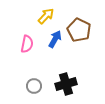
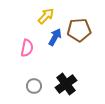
brown pentagon: rotated 30 degrees counterclockwise
blue arrow: moved 2 px up
pink semicircle: moved 4 px down
black cross: rotated 20 degrees counterclockwise
